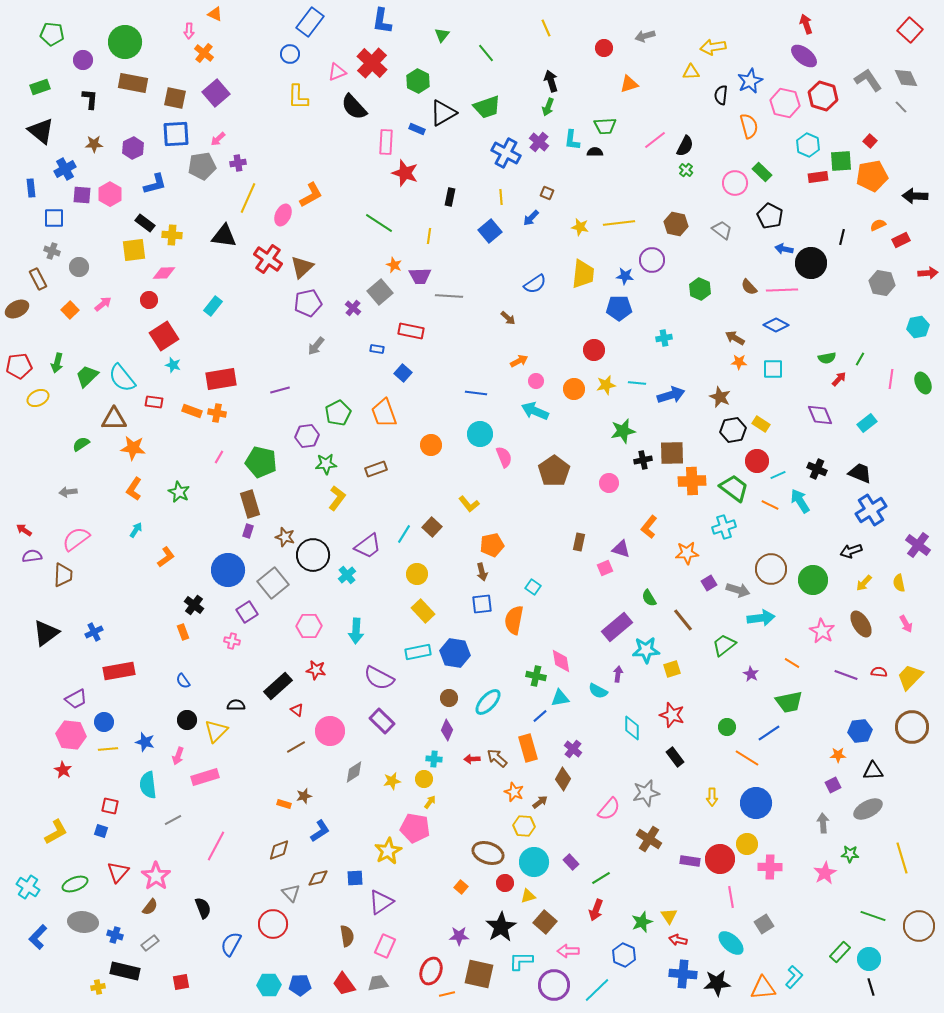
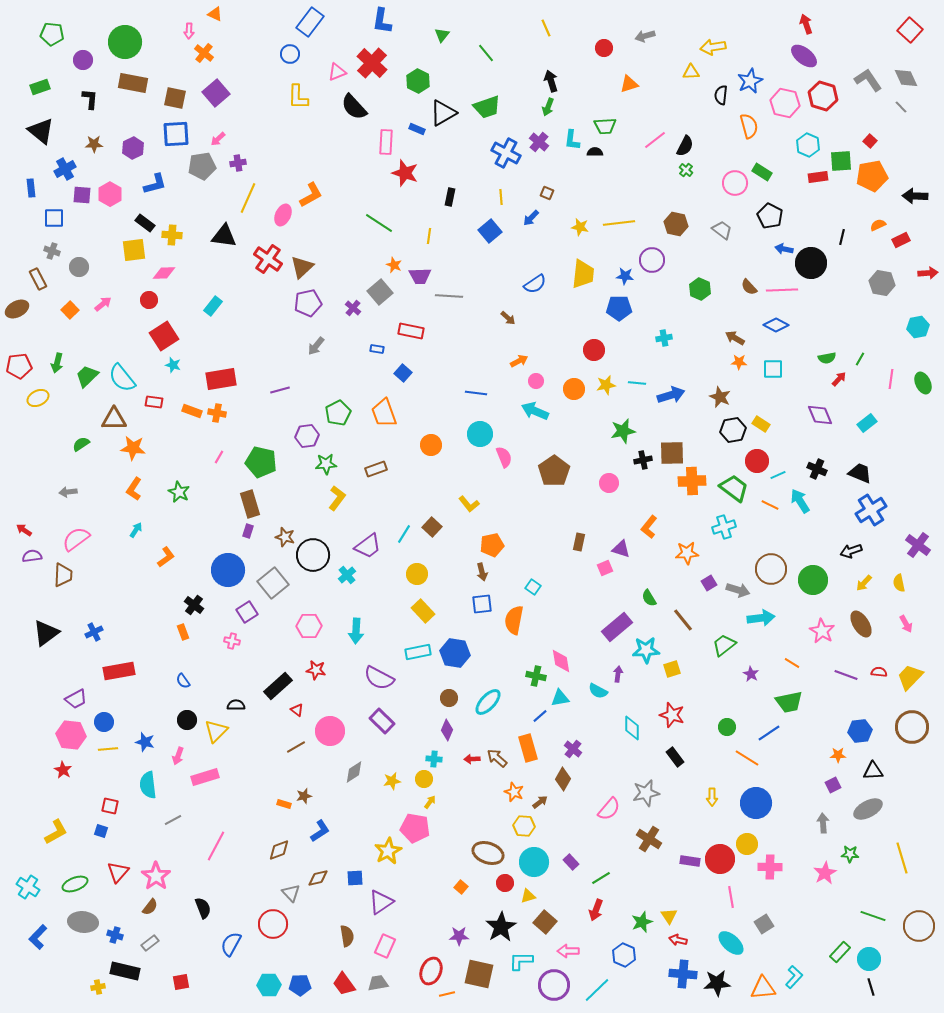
green rectangle at (762, 172): rotated 12 degrees counterclockwise
